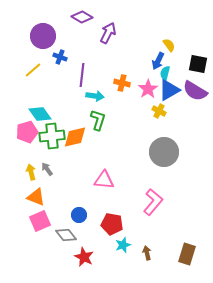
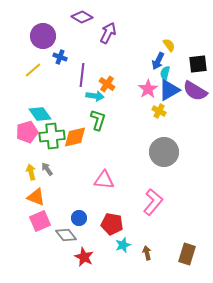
black square: rotated 18 degrees counterclockwise
orange cross: moved 15 px left, 1 px down; rotated 21 degrees clockwise
blue circle: moved 3 px down
